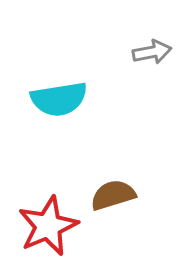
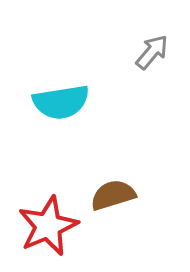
gray arrow: rotated 39 degrees counterclockwise
cyan semicircle: moved 2 px right, 3 px down
